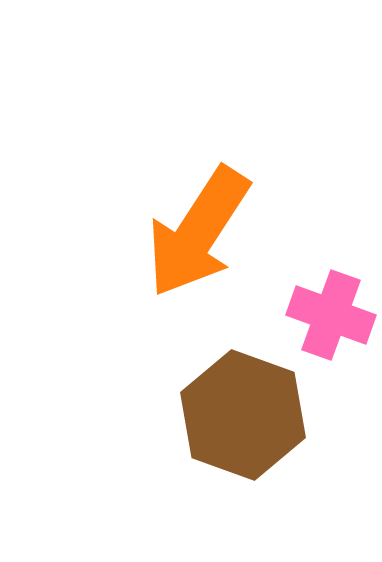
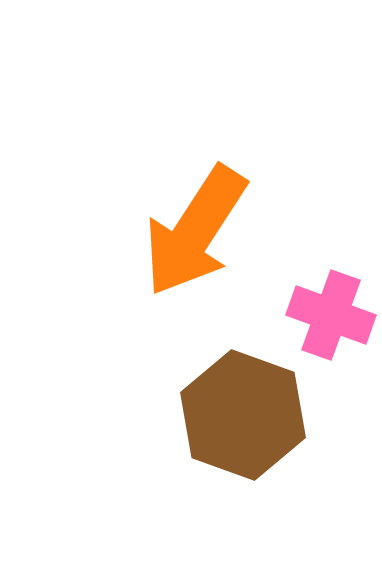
orange arrow: moved 3 px left, 1 px up
